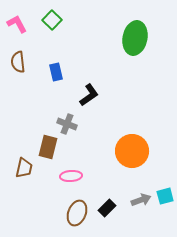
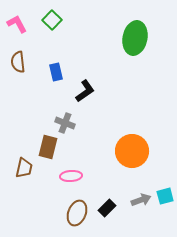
black L-shape: moved 4 px left, 4 px up
gray cross: moved 2 px left, 1 px up
